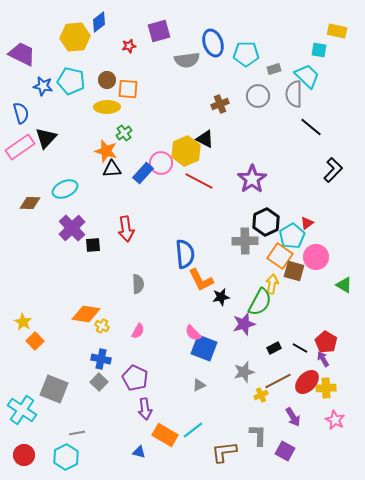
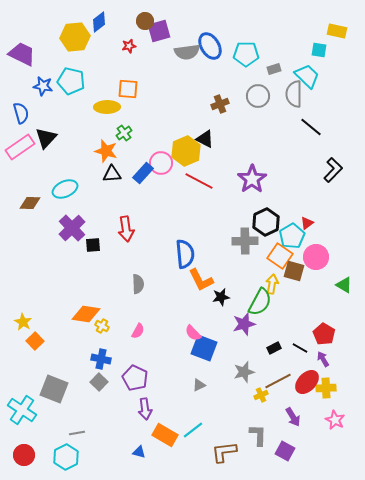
blue ellipse at (213, 43): moved 3 px left, 3 px down; rotated 12 degrees counterclockwise
gray semicircle at (187, 60): moved 8 px up
brown circle at (107, 80): moved 38 px right, 59 px up
black triangle at (112, 169): moved 5 px down
red pentagon at (326, 342): moved 2 px left, 8 px up
